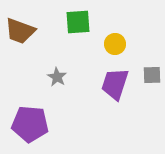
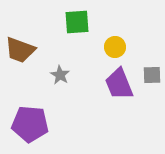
green square: moved 1 px left
brown trapezoid: moved 19 px down
yellow circle: moved 3 px down
gray star: moved 3 px right, 2 px up
purple trapezoid: moved 4 px right; rotated 40 degrees counterclockwise
